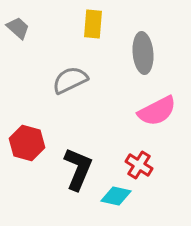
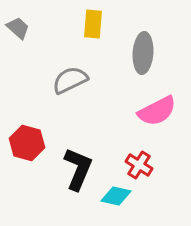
gray ellipse: rotated 9 degrees clockwise
